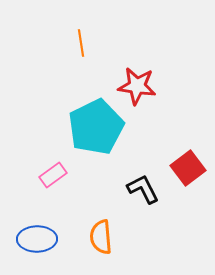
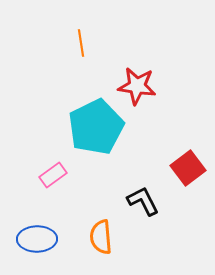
black L-shape: moved 12 px down
